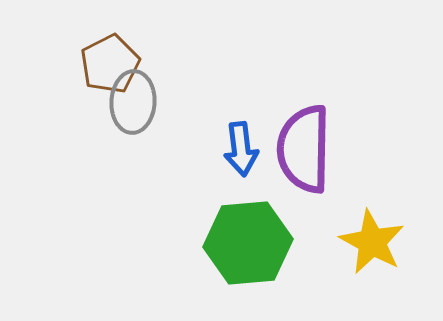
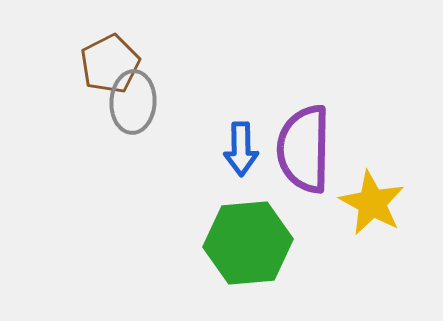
blue arrow: rotated 6 degrees clockwise
yellow star: moved 39 px up
